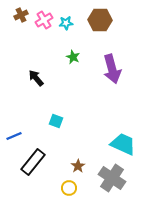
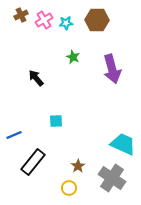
brown hexagon: moved 3 px left
cyan square: rotated 24 degrees counterclockwise
blue line: moved 1 px up
